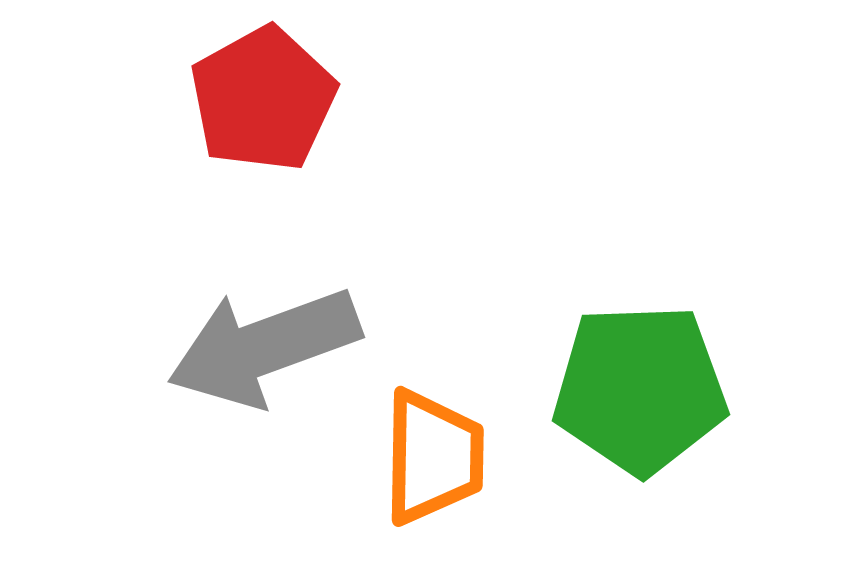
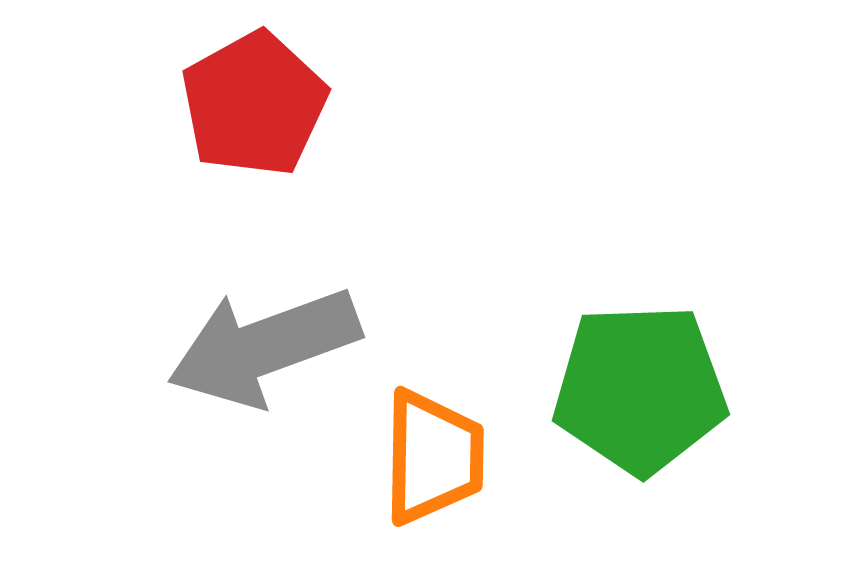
red pentagon: moved 9 px left, 5 px down
